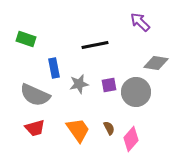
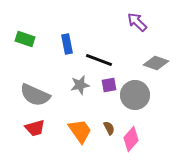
purple arrow: moved 3 px left
green rectangle: moved 1 px left
black line: moved 4 px right, 15 px down; rotated 32 degrees clockwise
gray diamond: rotated 10 degrees clockwise
blue rectangle: moved 13 px right, 24 px up
gray star: moved 1 px right, 1 px down
gray circle: moved 1 px left, 3 px down
orange trapezoid: moved 2 px right, 1 px down
